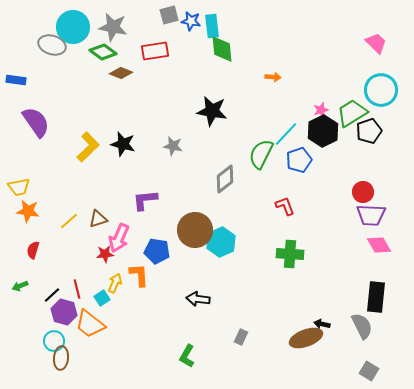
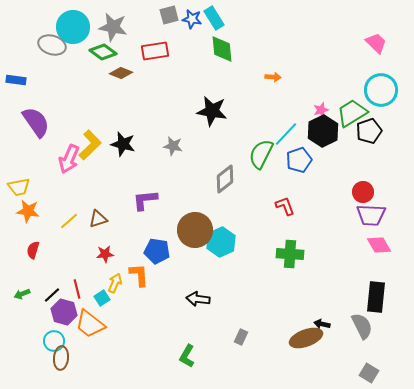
blue star at (191, 21): moved 1 px right, 2 px up
cyan rectangle at (212, 26): moved 2 px right, 8 px up; rotated 25 degrees counterclockwise
yellow L-shape at (88, 147): moved 2 px right, 2 px up
pink arrow at (119, 238): moved 50 px left, 79 px up
green arrow at (20, 286): moved 2 px right, 8 px down
gray square at (369, 371): moved 2 px down
